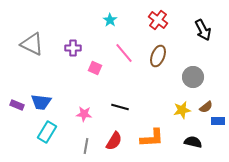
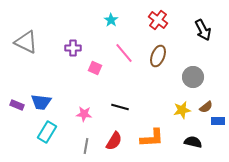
cyan star: moved 1 px right
gray triangle: moved 6 px left, 2 px up
